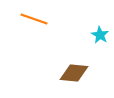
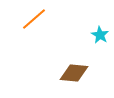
orange line: rotated 60 degrees counterclockwise
